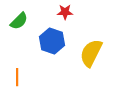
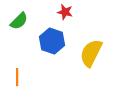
red star: rotated 14 degrees clockwise
